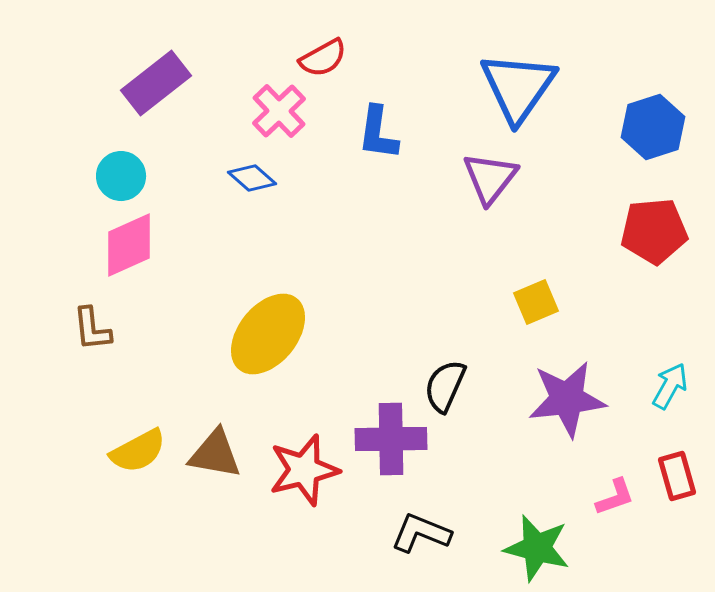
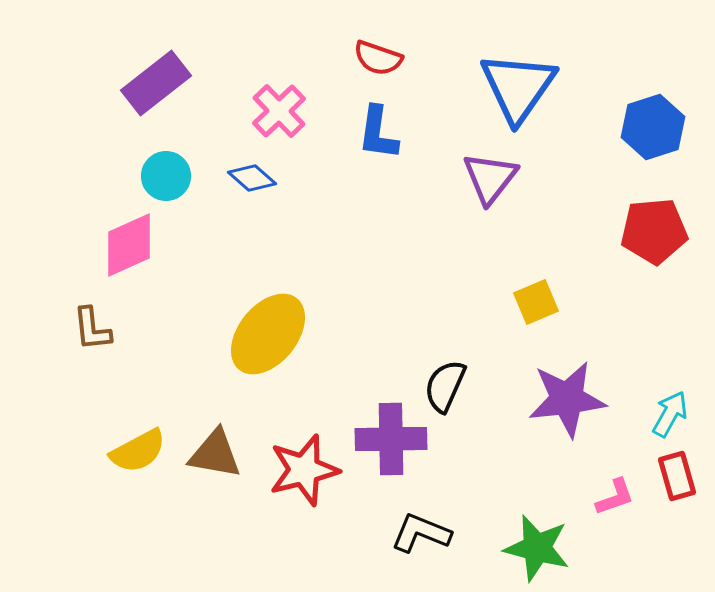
red semicircle: moved 55 px right; rotated 48 degrees clockwise
cyan circle: moved 45 px right
cyan arrow: moved 28 px down
